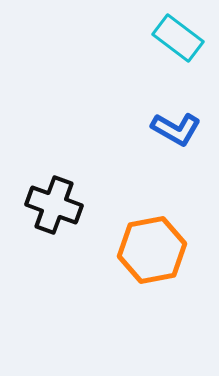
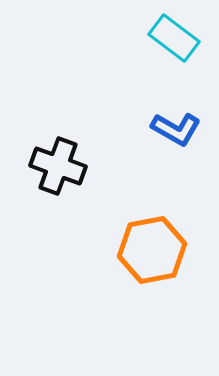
cyan rectangle: moved 4 px left
black cross: moved 4 px right, 39 px up
